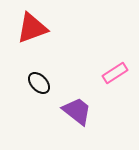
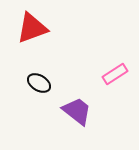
pink rectangle: moved 1 px down
black ellipse: rotated 15 degrees counterclockwise
